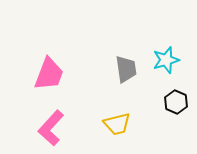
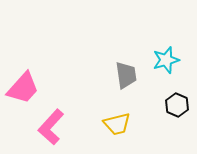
gray trapezoid: moved 6 px down
pink trapezoid: moved 26 px left, 14 px down; rotated 21 degrees clockwise
black hexagon: moved 1 px right, 3 px down
pink L-shape: moved 1 px up
